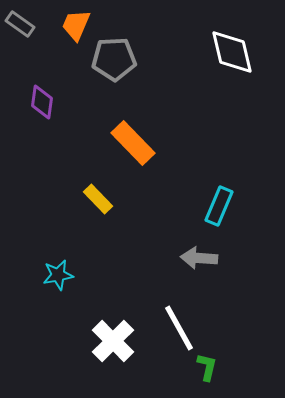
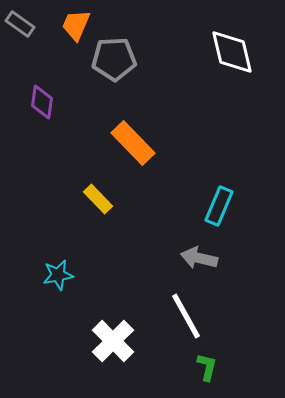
gray arrow: rotated 9 degrees clockwise
white line: moved 7 px right, 12 px up
